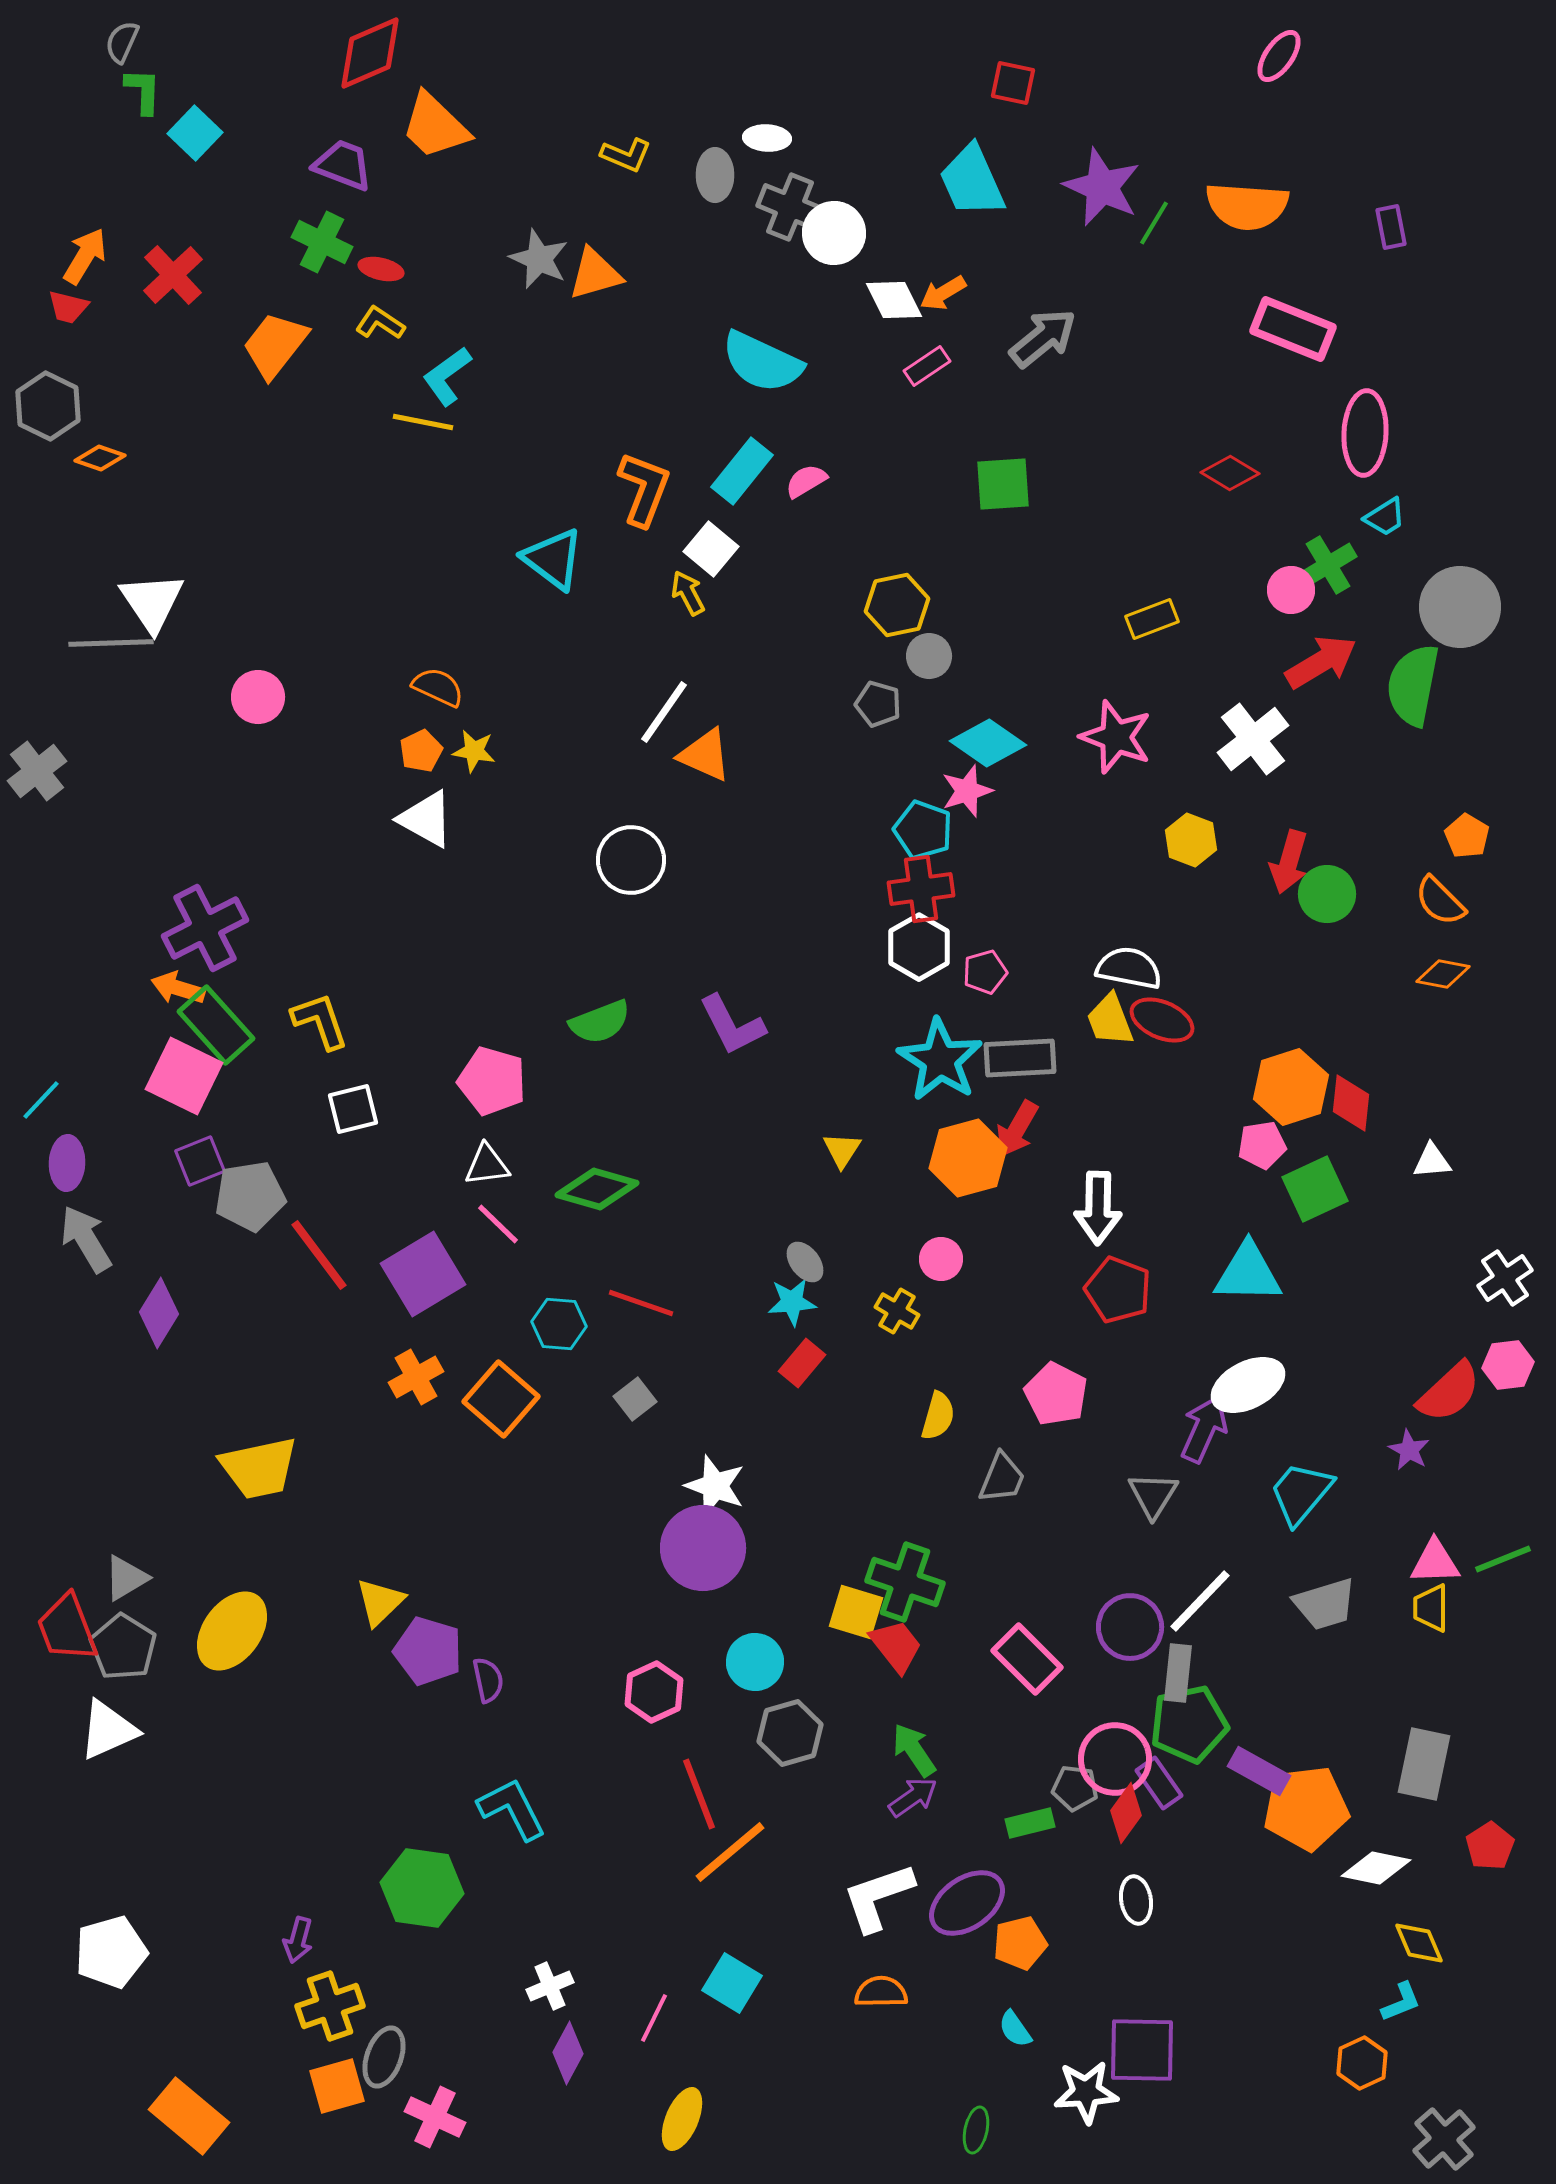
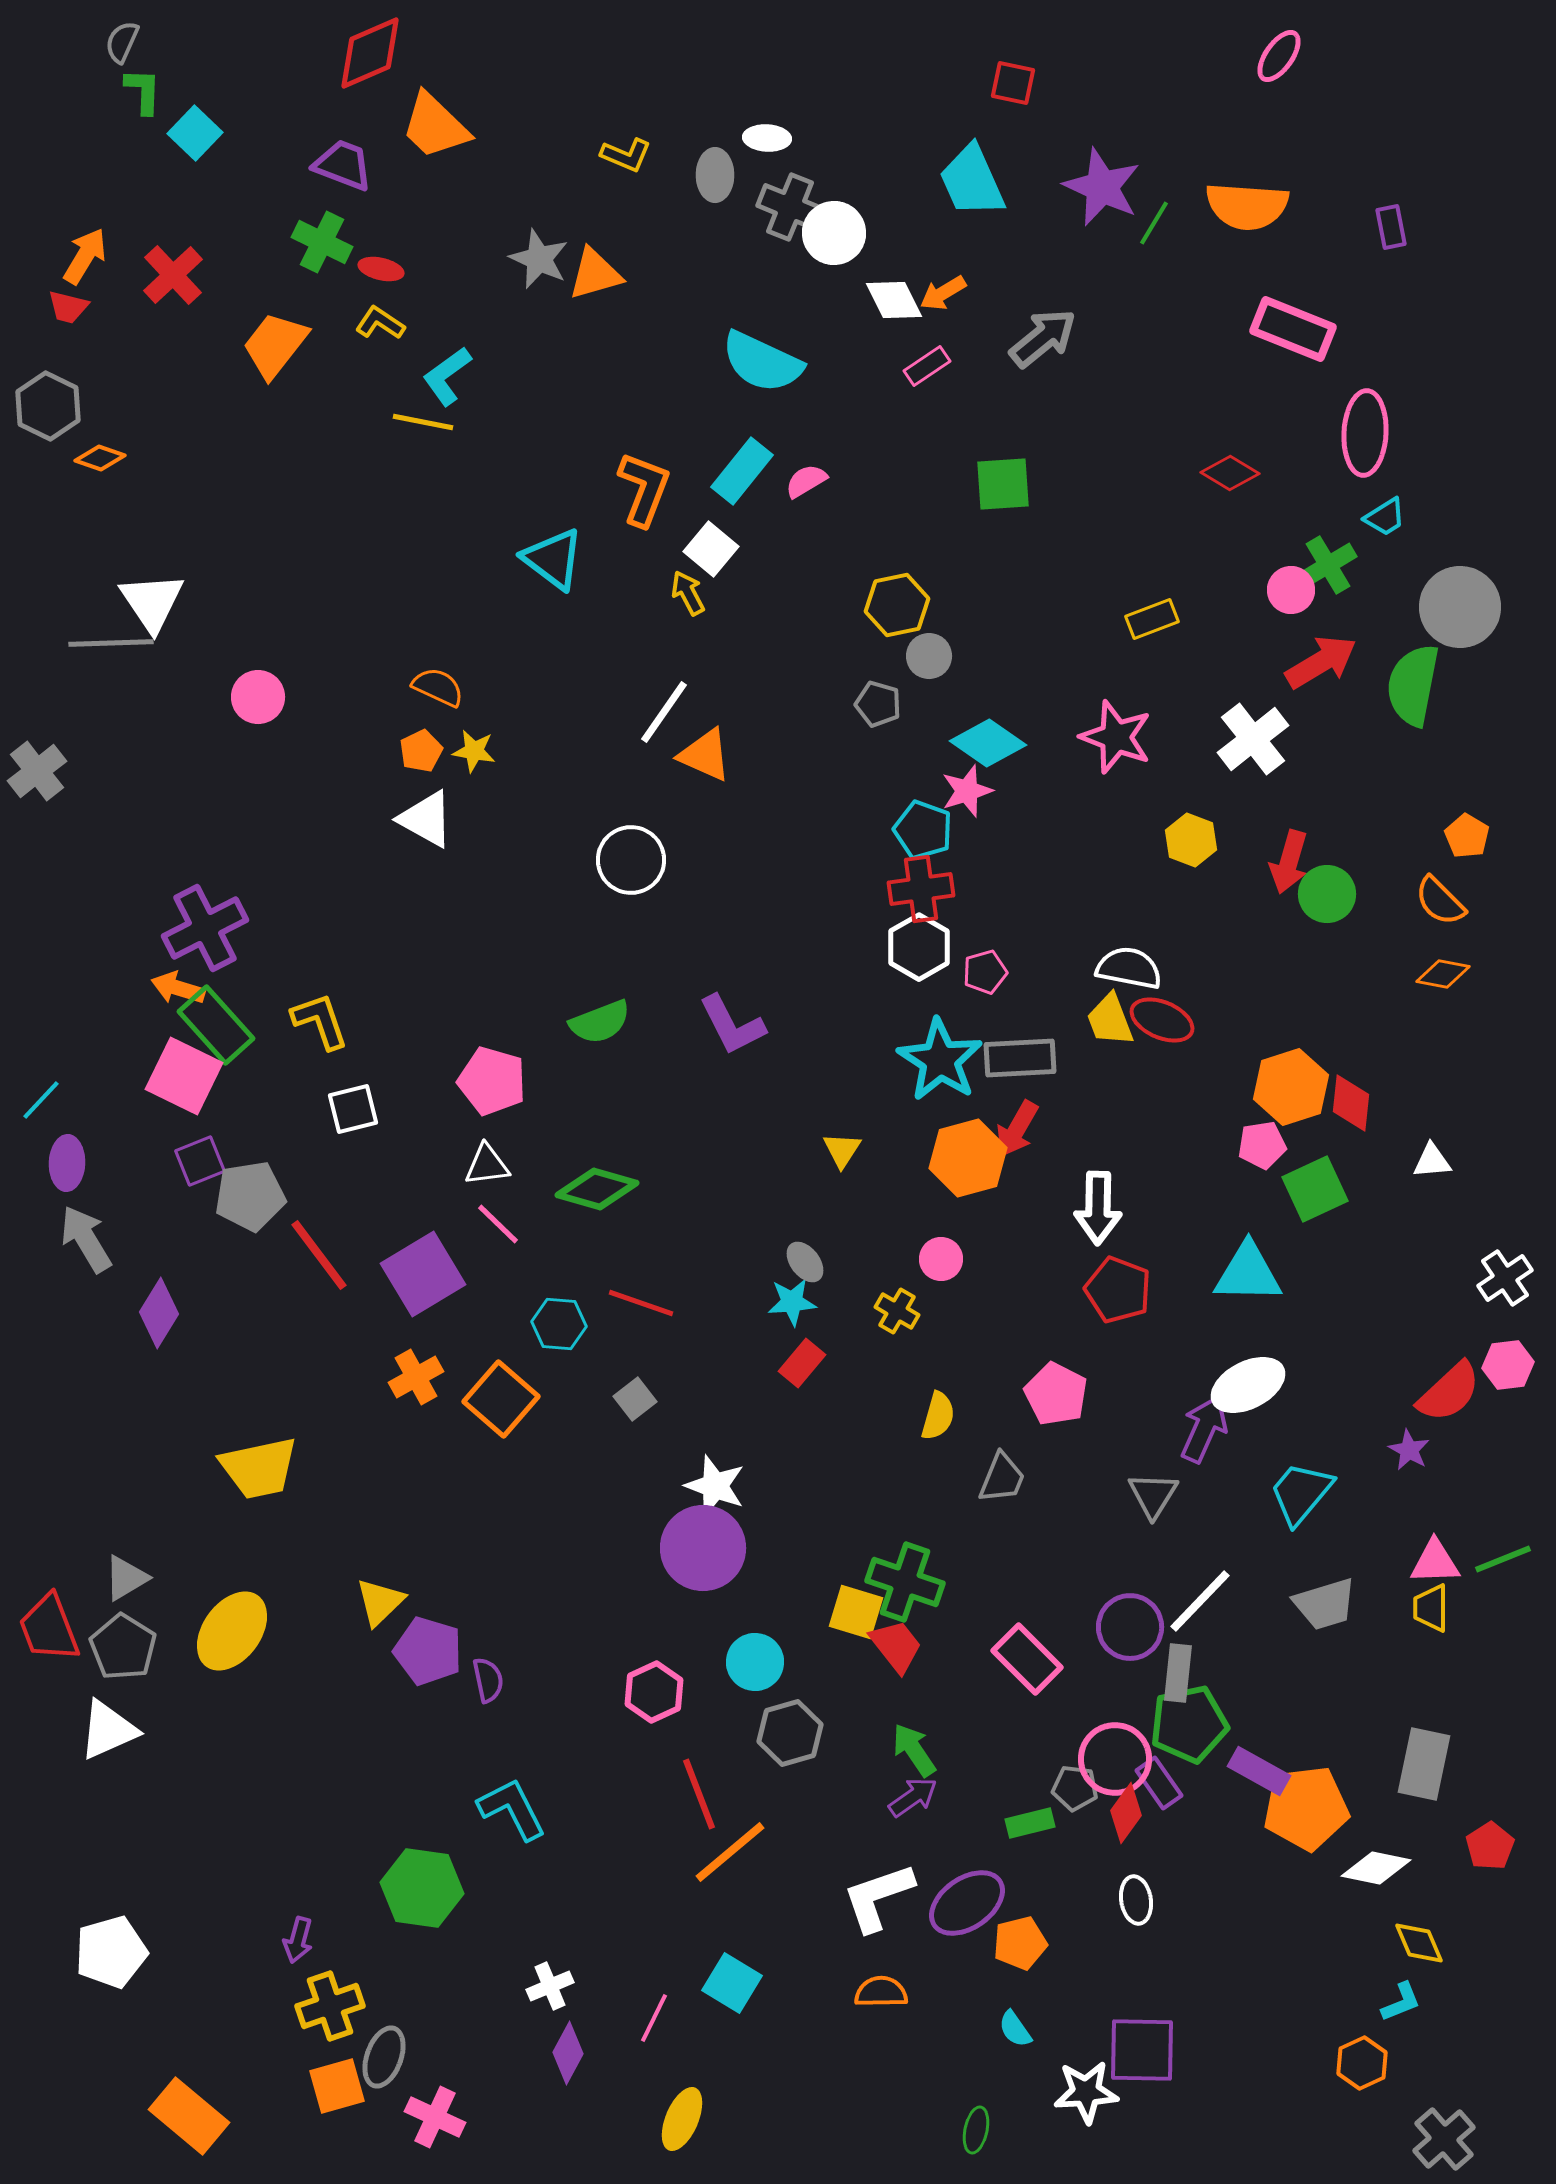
red trapezoid at (67, 1628): moved 18 px left
